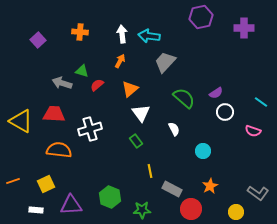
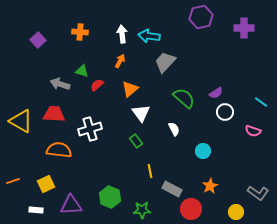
gray arrow: moved 2 px left, 1 px down
